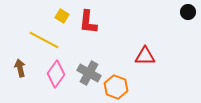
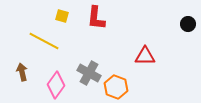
black circle: moved 12 px down
yellow square: rotated 16 degrees counterclockwise
red L-shape: moved 8 px right, 4 px up
yellow line: moved 1 px down
brown arrow: moved 2 px right, 4 px down
pink diamond: moved 11 px down
